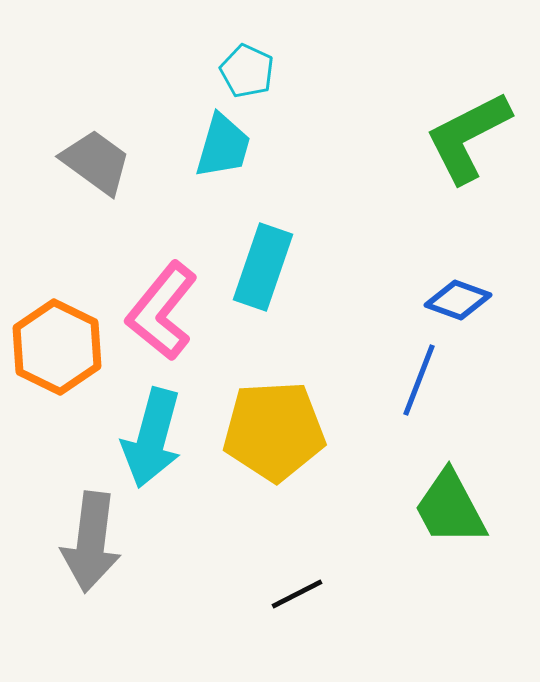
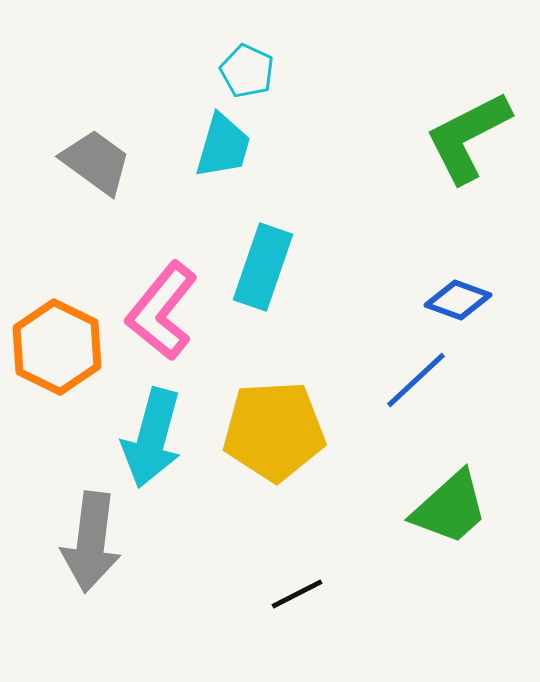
blue line: moved 3 px left; rotated 26 degrees clockwise
green trapezoid: rotated 104 degrees counterclockwise
